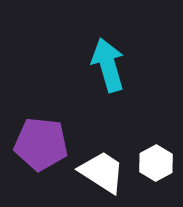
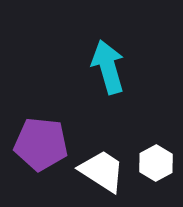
cyan arrow: moved 2 px down
white trapezoid: moved 1 px up
